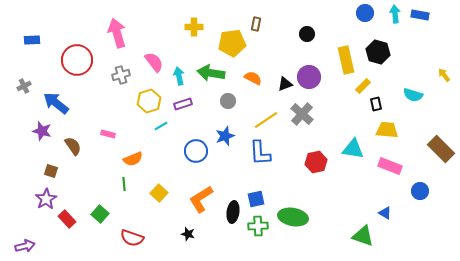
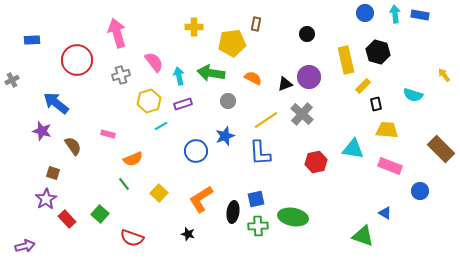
gray cross at (24, 86): moved 12 px left, 6 px up
brown square at (51, 171): moved 2 px right, 2 px down
green line at (124, 184): rotated 32 degrees counterclockwise
